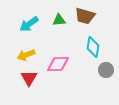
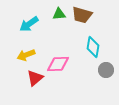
brown trapezoid: moved 3 px left, 1 px up
green triangle: moved 6 px up
red triangle: moved 6 px right; rotated 18 degrees clockwise
